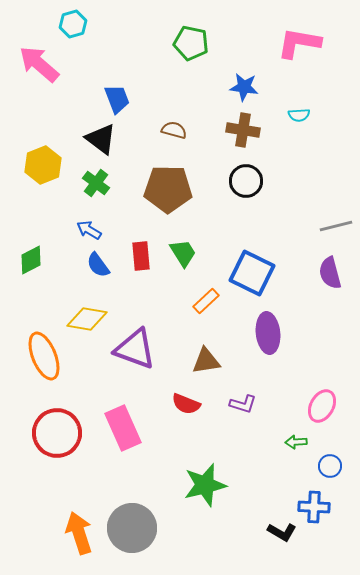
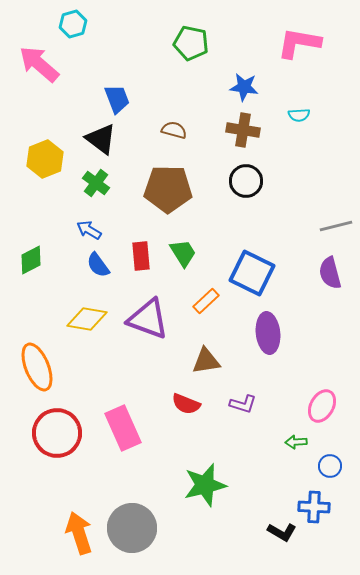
yellow hexagon: moved 2 px right, 6 px up
purple triangle: moved 13 px right, 30 px up
orange ellipse: moved 7 px left, 11 px down
